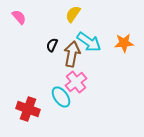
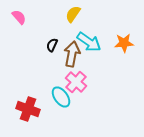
pink cross: rotated 10 degrees counterclockwise
